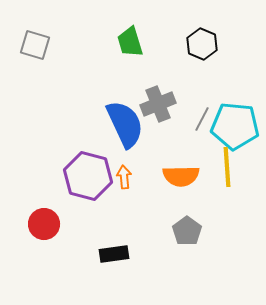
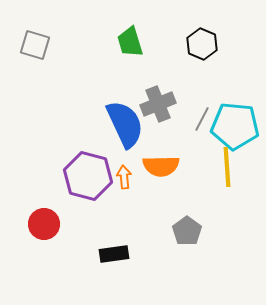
orange semicircle: moved 20 px left, 10 px up
